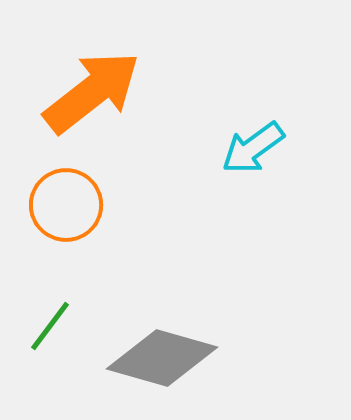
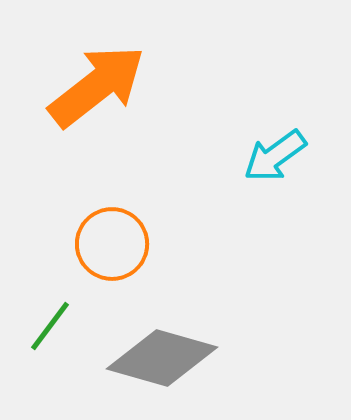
orange arrow: moved 5 px right, 6 px up
cyan arrow: moved 22 px right, 8 px down
orange circle: moved 46 px right, 39 px down
